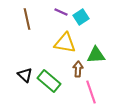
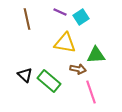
purple line: moved 1 px left
brown arrow: rotated 98 degrees clockwise
